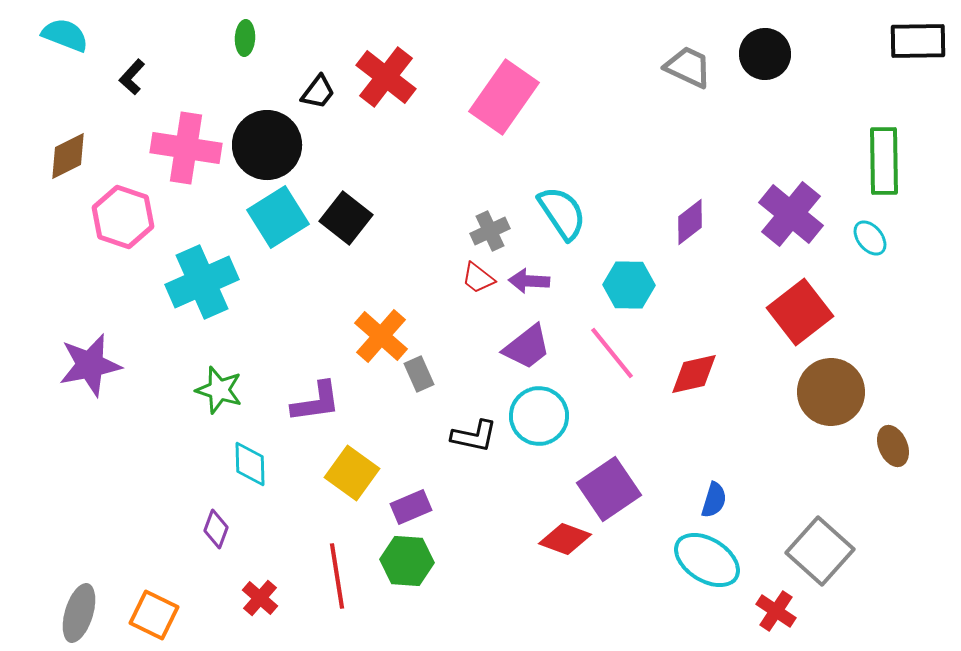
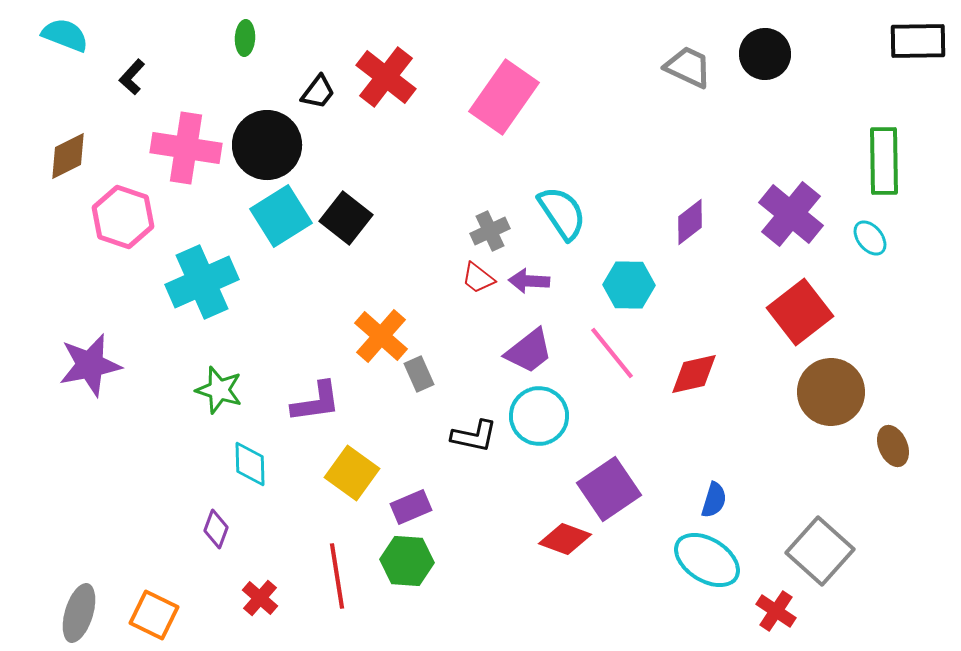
cyan square at (278, 217): moved 3 px right, 1 px up
purple trapezoid at (527, 347): moved 2 px right, 4 px down
